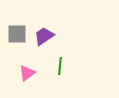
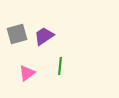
gray square: rotated 15 degrees counterclockwise
